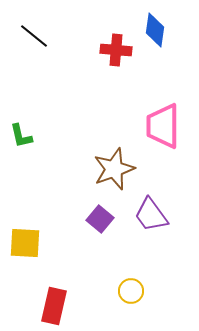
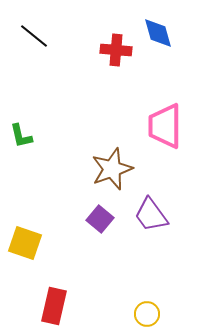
blue diamond: moved 3 px right, 3 px down; rotated 24 degrees counterclockwise
pink trapezoid: moved 2 px right
brown star: moved 2 px left
yellow square: rotated 16 degrees clockwise
yellow circle: moved 16 px right, 23 px down
